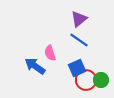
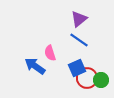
red circle: moved 1 px right, 2 px up
